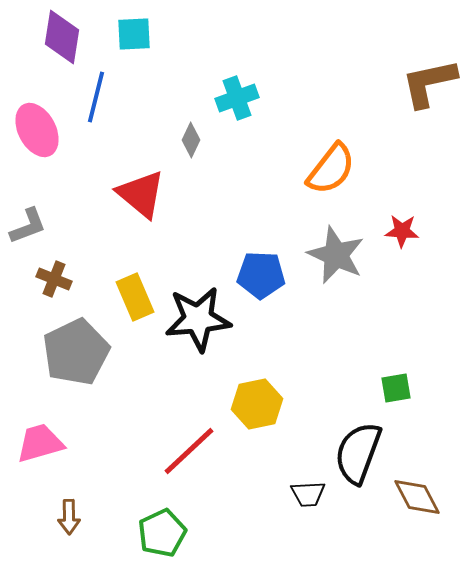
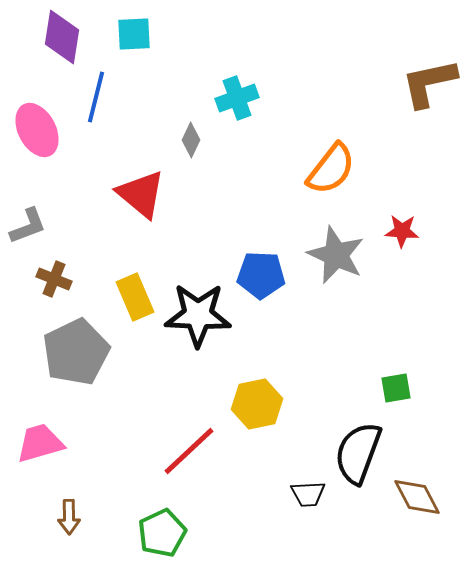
black star: moved 4 px up; rotated 8 degrees clockwise
